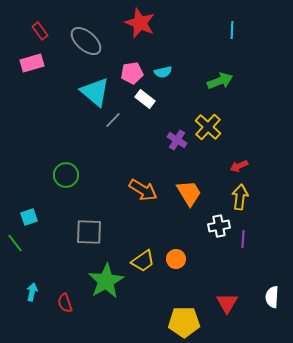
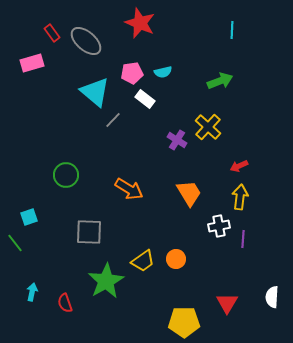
red rectangle: moved 12 px right, 2 px down
orange arrow: moved 14 px left, 1 px up
